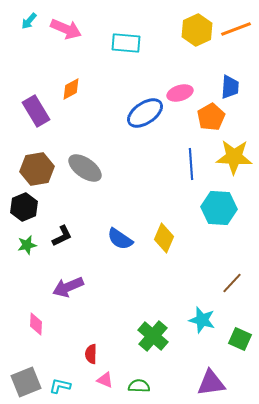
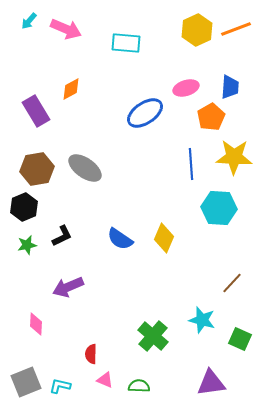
pink ellipse: moved 6 px right, 5 px up
